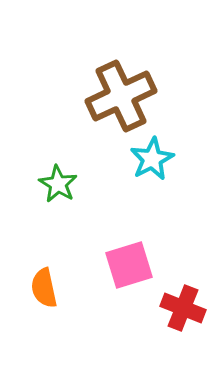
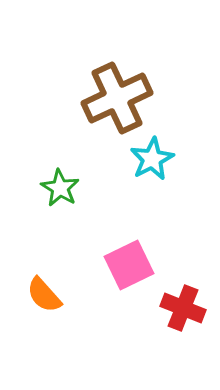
brown cross: moved 4 px left, 2 px down
green star: moved 2 px right, 4 px down
pink square: rotated 9 degrees counterclockwise
orange semicircle: moved 7 px down; rotated 30 degrees counterclockwise
